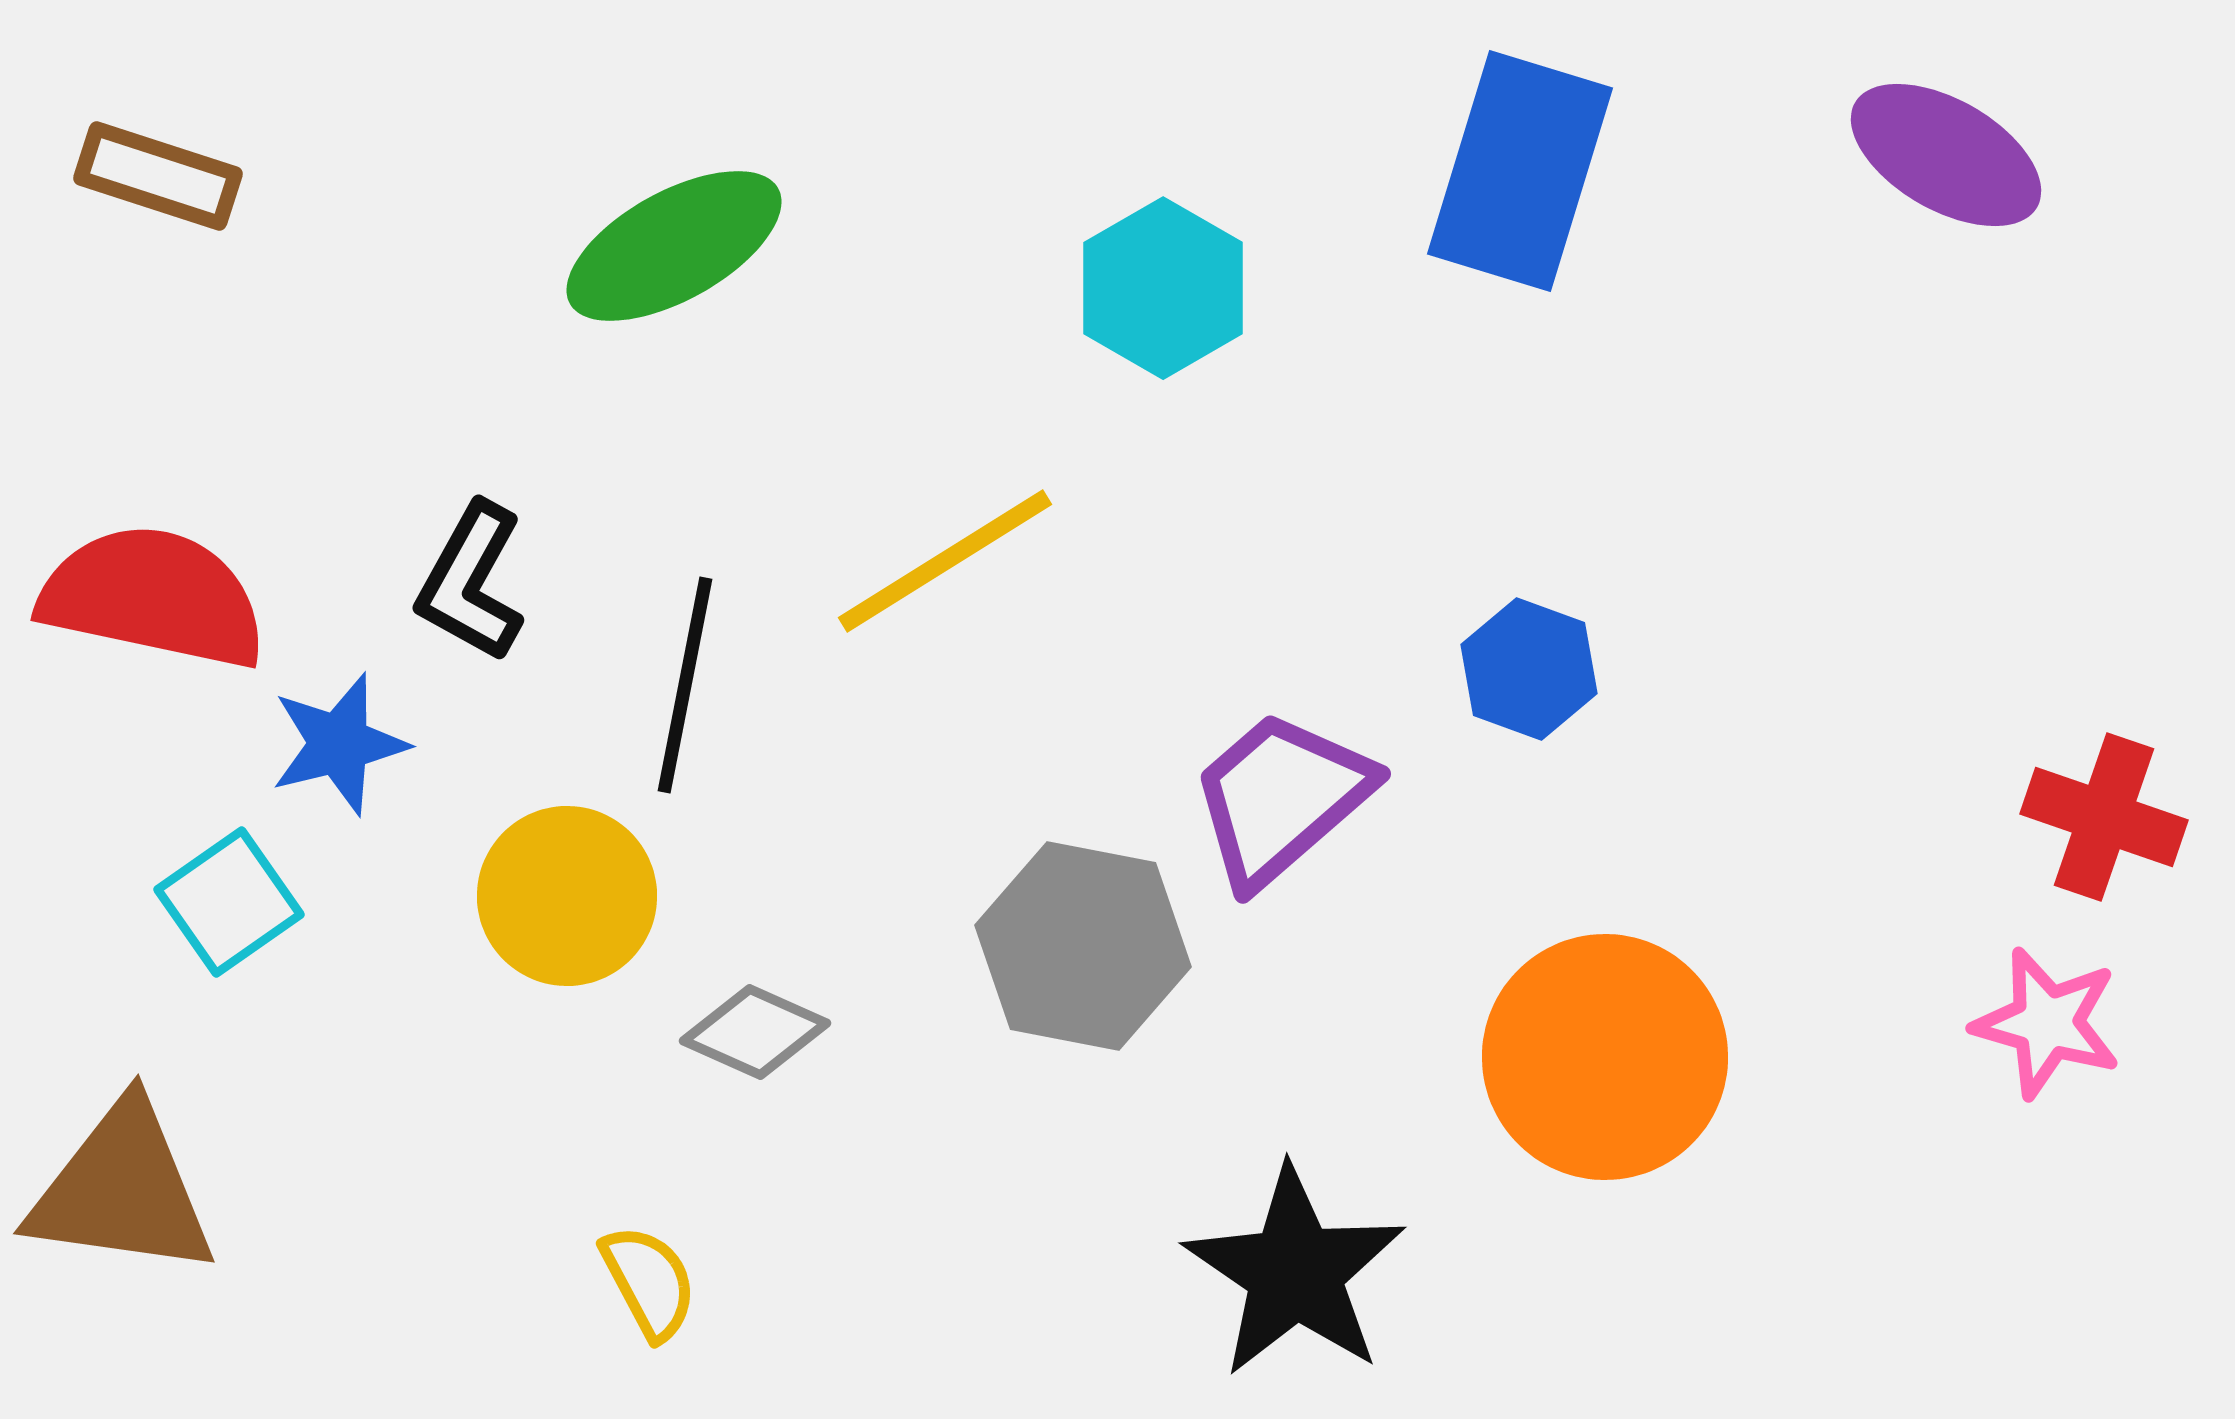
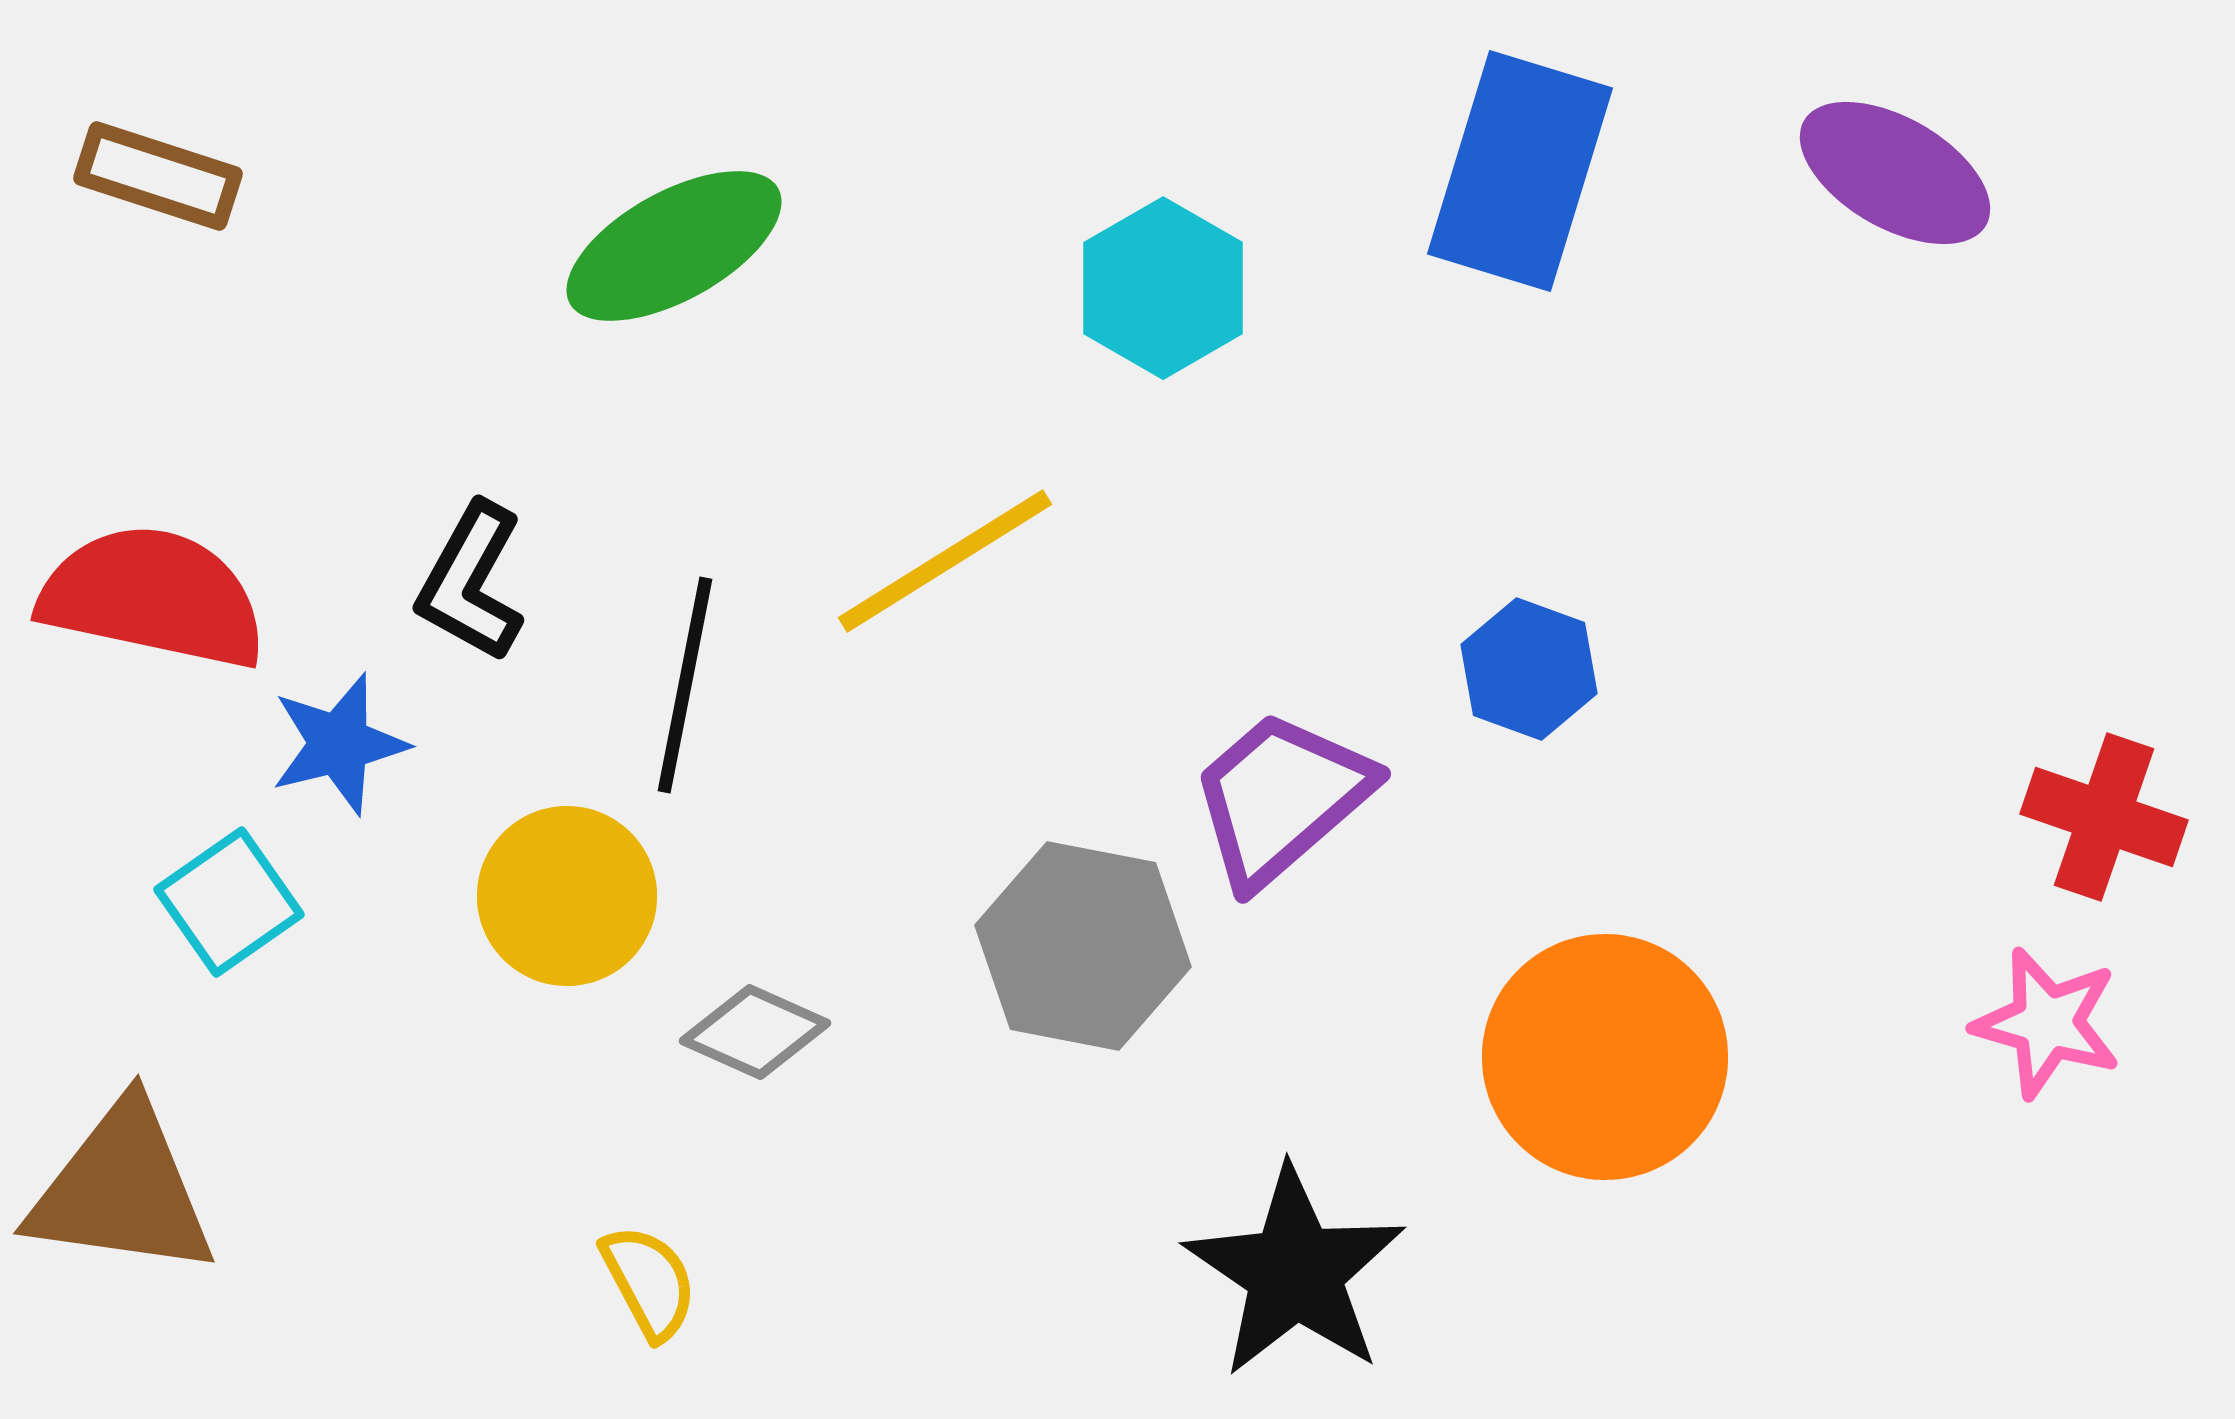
purple ellipse: moved 51 px left, 18 px down
